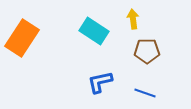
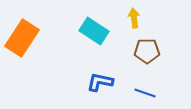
yellow arrow: moved 1 px right, 1 px up
blue L-shape: rotated 24 degrees clockwise
